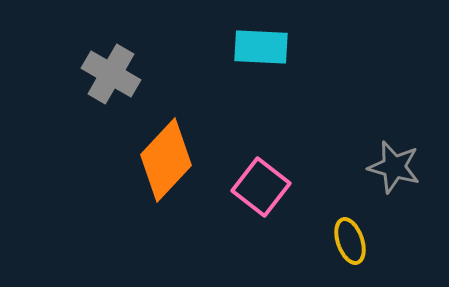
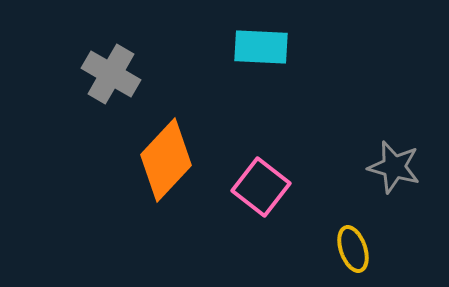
yellow ellipse: moved 3 px right, 8 px down
